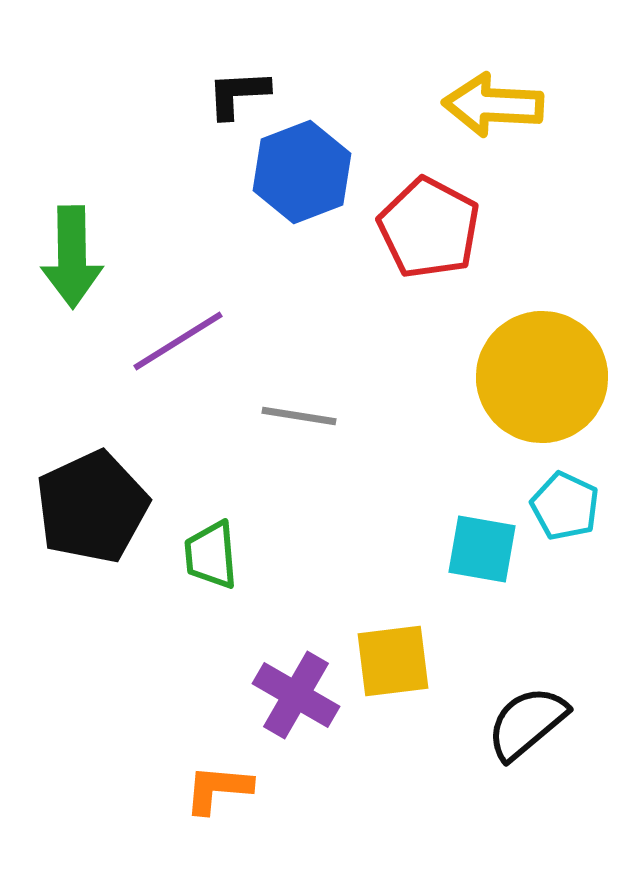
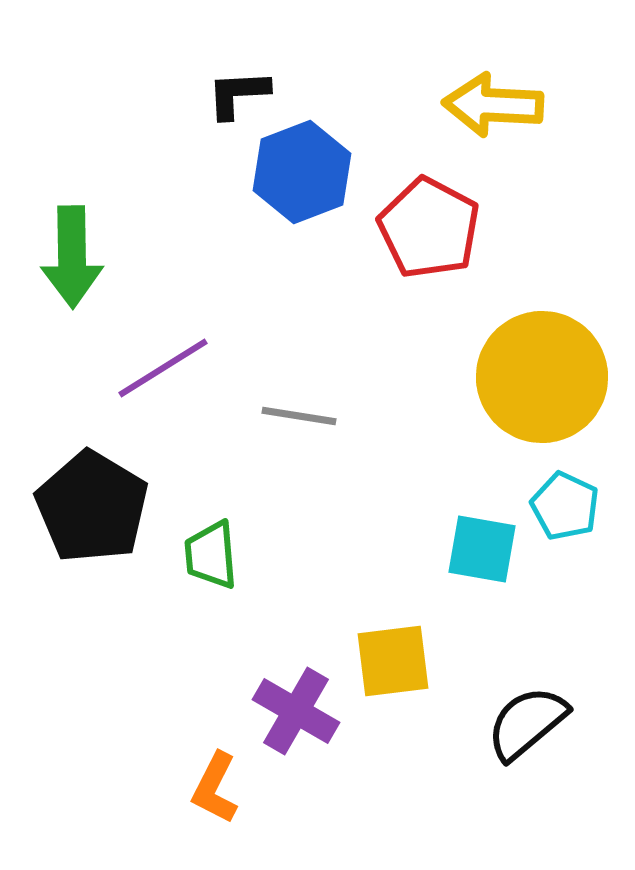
purple line: moved 15 px left, 27 px down
black pentagon: rotated 16 degrees counterclockwise
purple cross: moved 16 px down
orange L-shape: moved 3 px left, 1 px up; rotated 68 degrees counterclockwise
